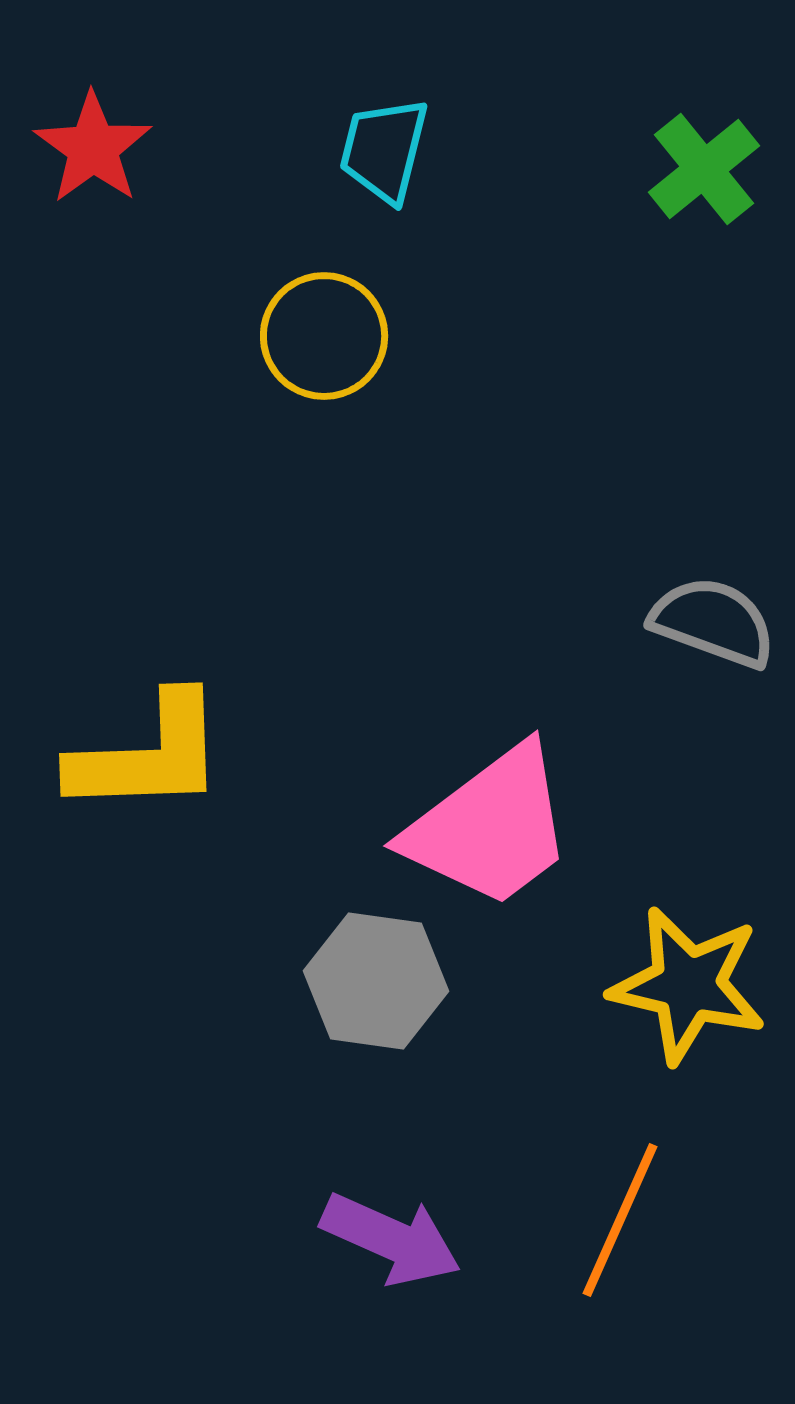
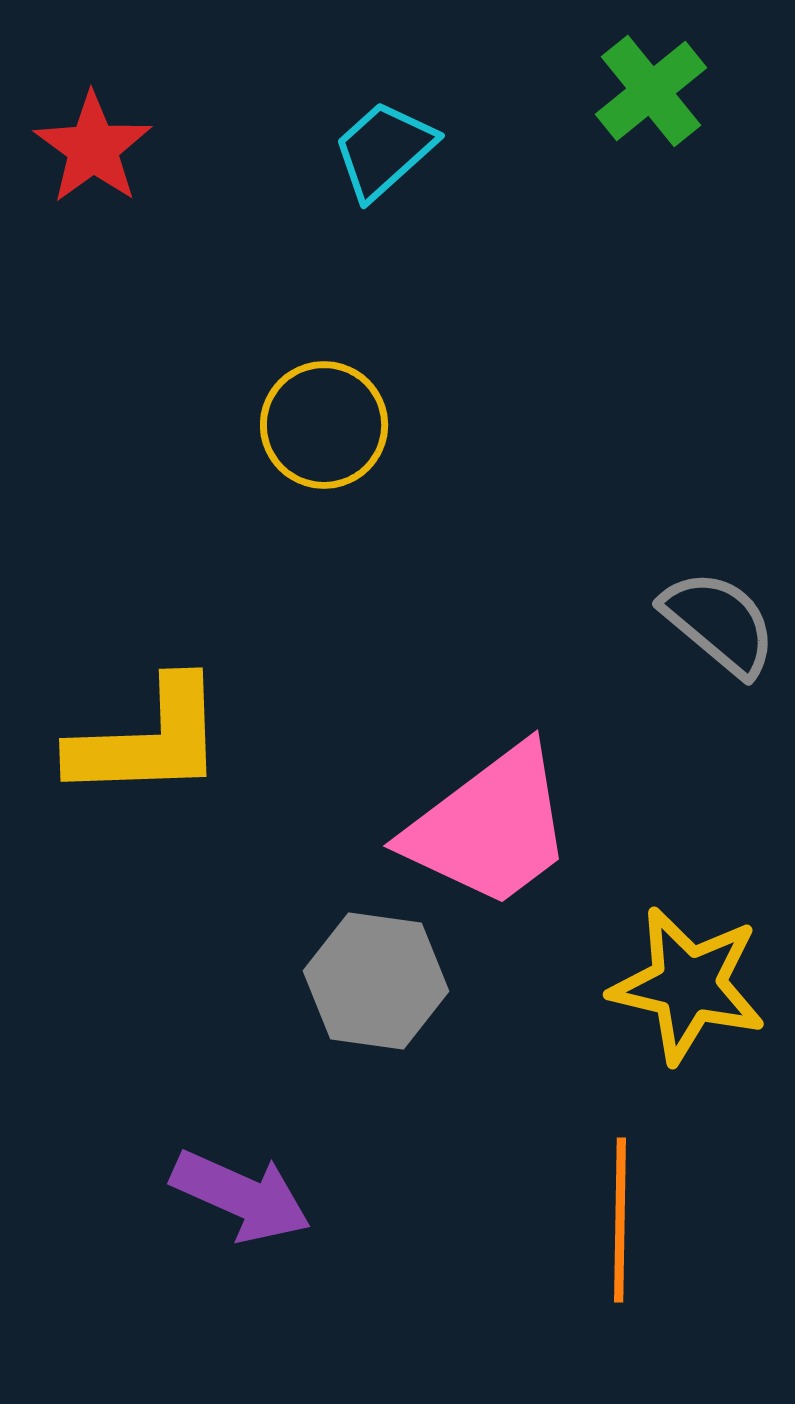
cyan trapezoid: rotated 34 degrees clockwise
green cross: moved 53 px left, 78 px up
yellow circle: moved 89 px down
gray semicircle: moved 6 px right, 1 px down; rotated 20 degrees clockwise
yellow L-shape: moved 15 px up
orange line: rotated 23 degrees counterclockwise
purple arrow: moved 150 px left, 43 px up
